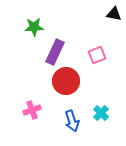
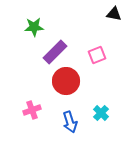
purple rectangle: rotated 20 degrees clockwise
blue arrow: moved 2 px left, 1 px down
